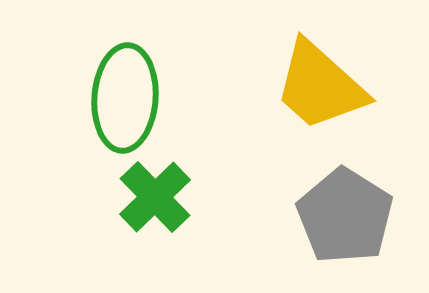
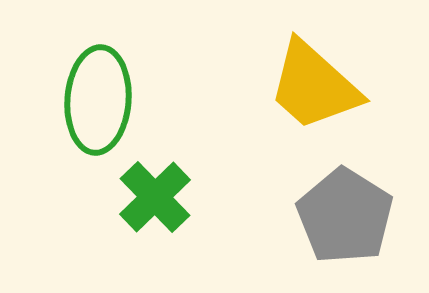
yellow trapezoid: moved 6 px left
green ellipse: moved 27 px left, 2 px down
